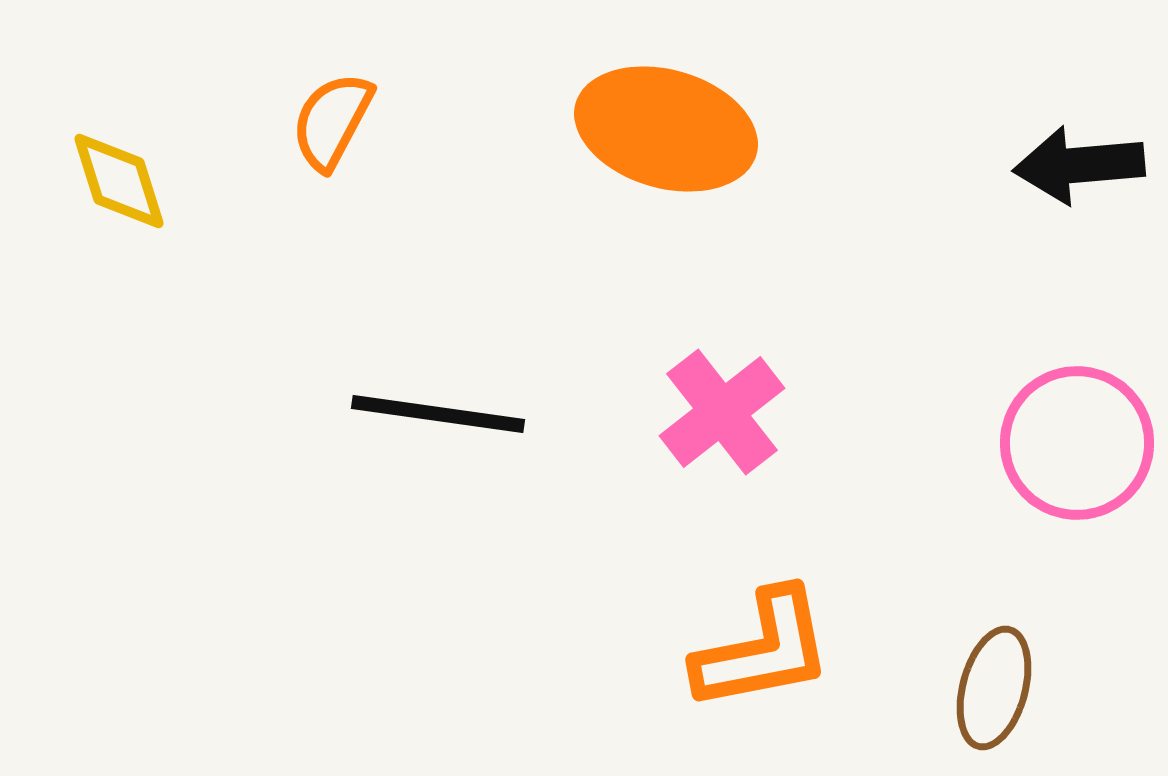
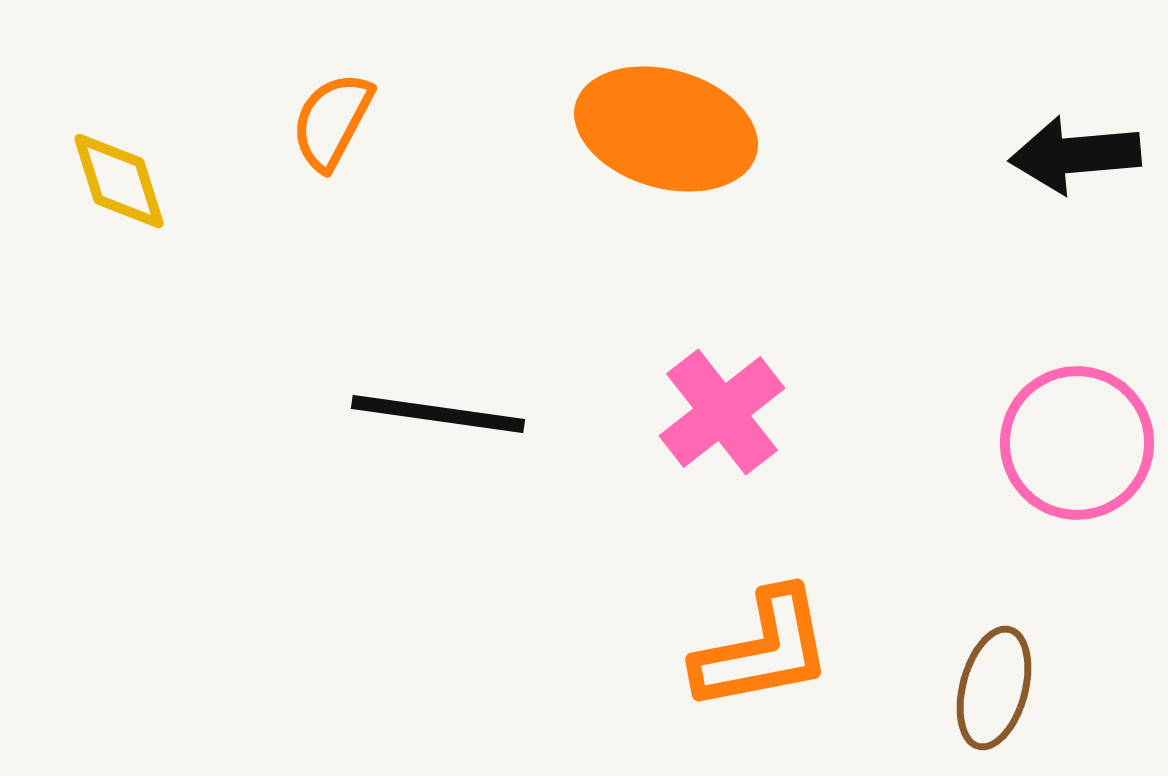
black arrow: moved 4 px left, 10 px up
